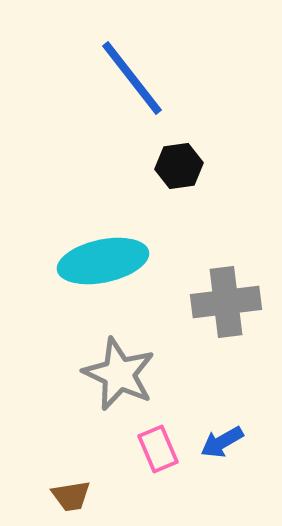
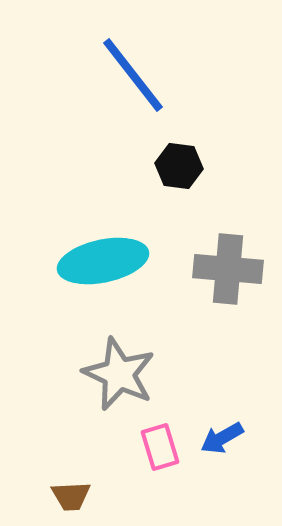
blue line: moved 1 px right, 3 px up
black hexagon: rotated 15 degrees clockwise
gray cross: moved 2 px right, 33 px up; rotated 12 degrees clockwise
blue arrow: moved 4 px up
pink rectangle: moved 2 px right, 2 px up; rotated 6 degrees clockwise
brown trapezoid: rotated 6 degrees clockwise
